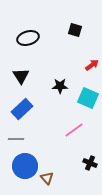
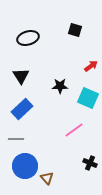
red arrow: moved 1 px left, 1 px down
